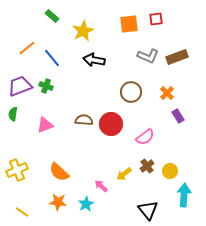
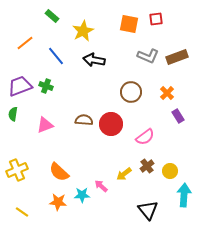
orange square: rotated 18 degrees clockwise
orange line: moved 2 px left, 5 px up
blue line: moved 4 px right, 2 px up
cyan star: moved 4 px left, 9 px up; rotated 28 degrees clockwise
